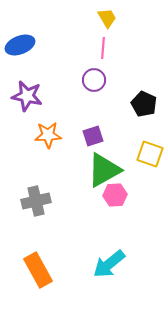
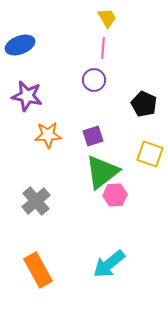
green triangle: moved 2 px left, 2 px down; rotated 9 degrees counterclockwise
gray cross: rotated 28 degrees counterclockwise
